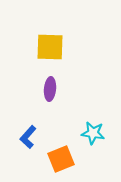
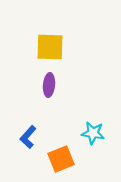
purple ellipse: moved 1 px left, 4 px up
